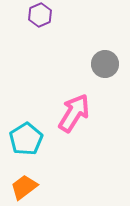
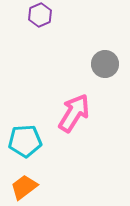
cyan pentagon: moved 1 px left, 2 px down; rotated 28 degrees clockwise
